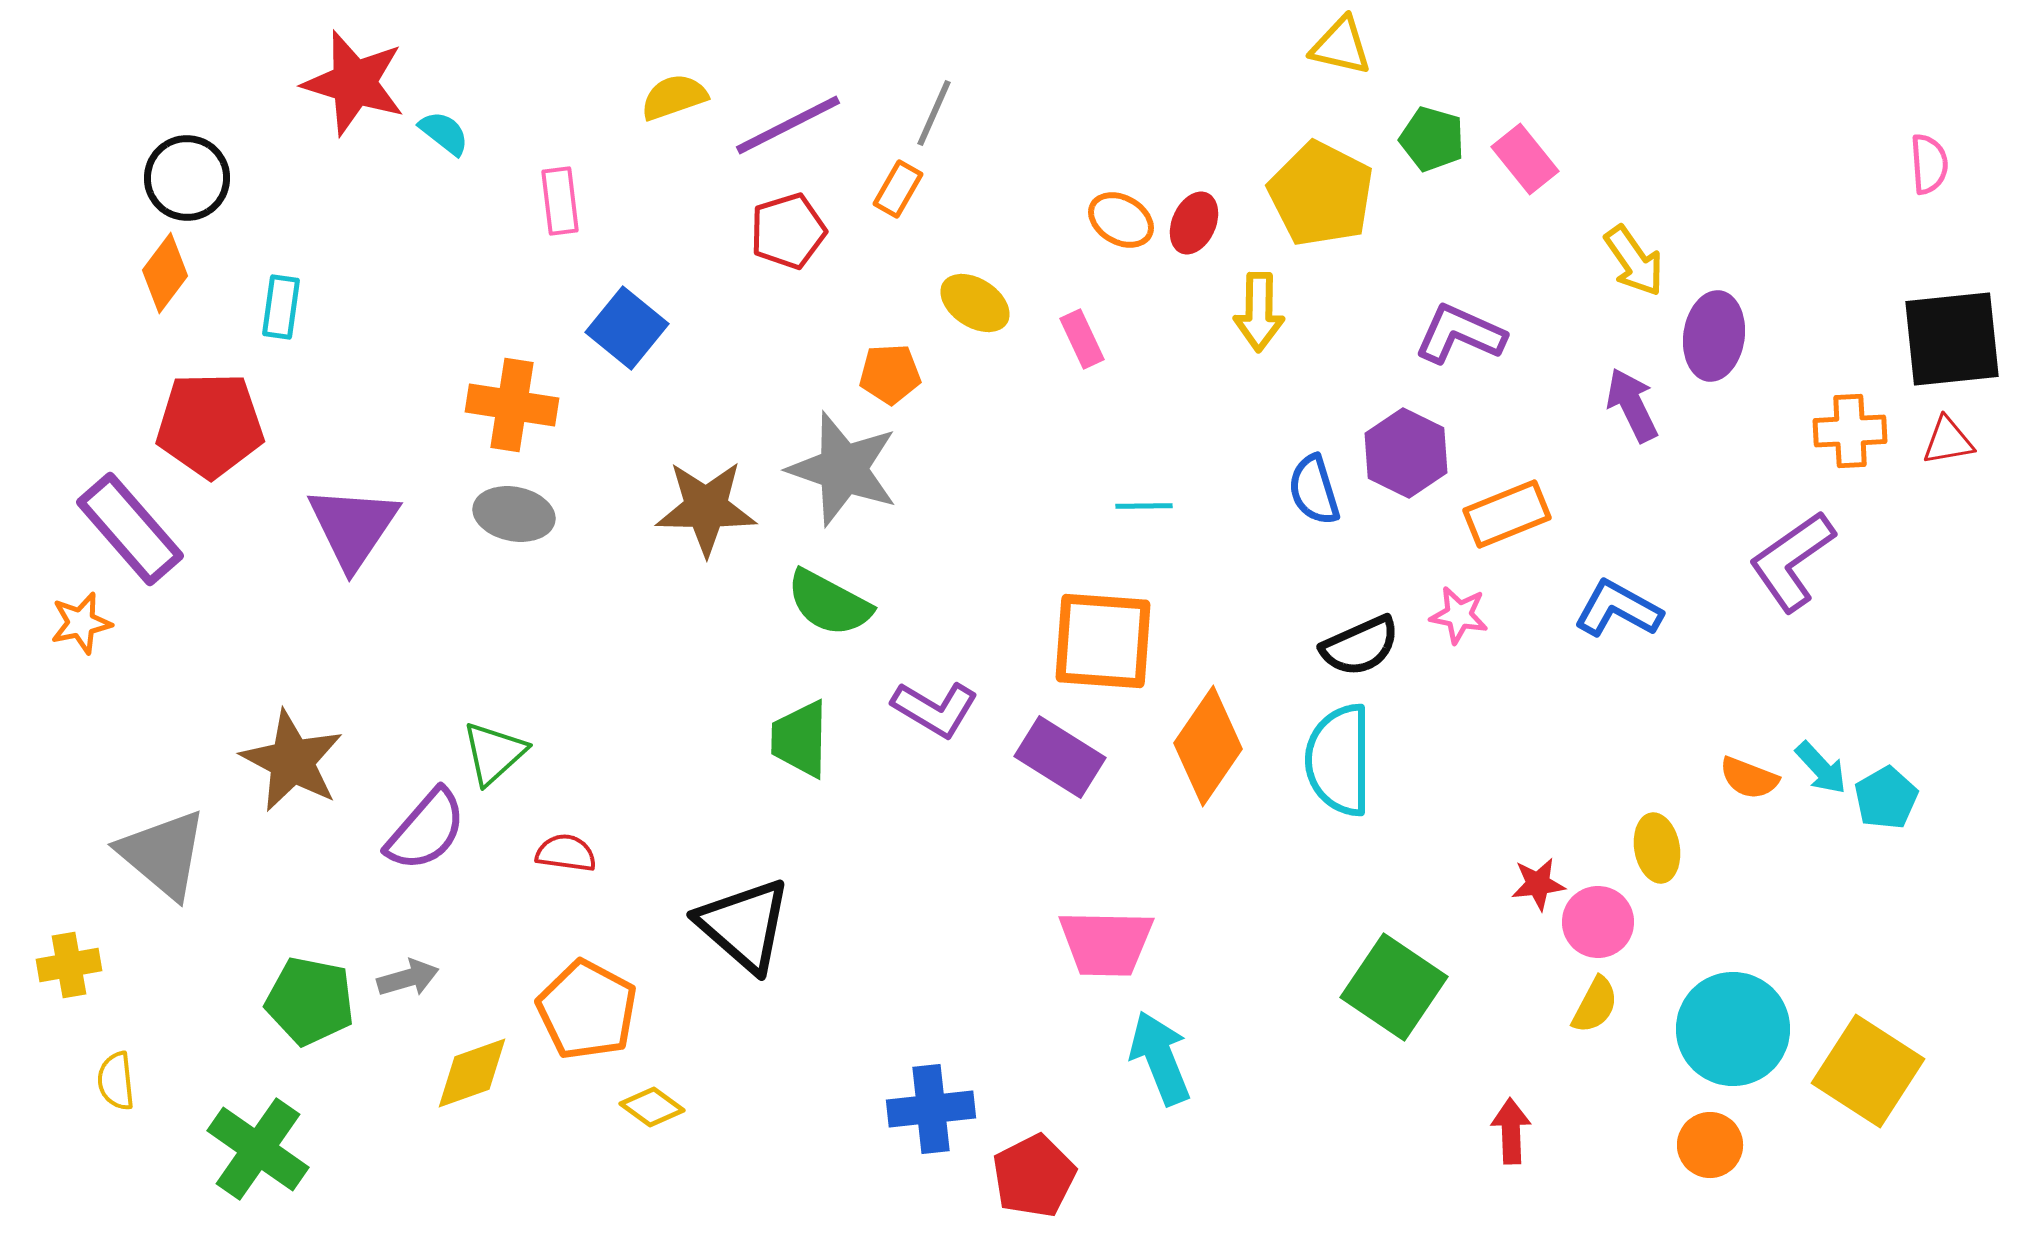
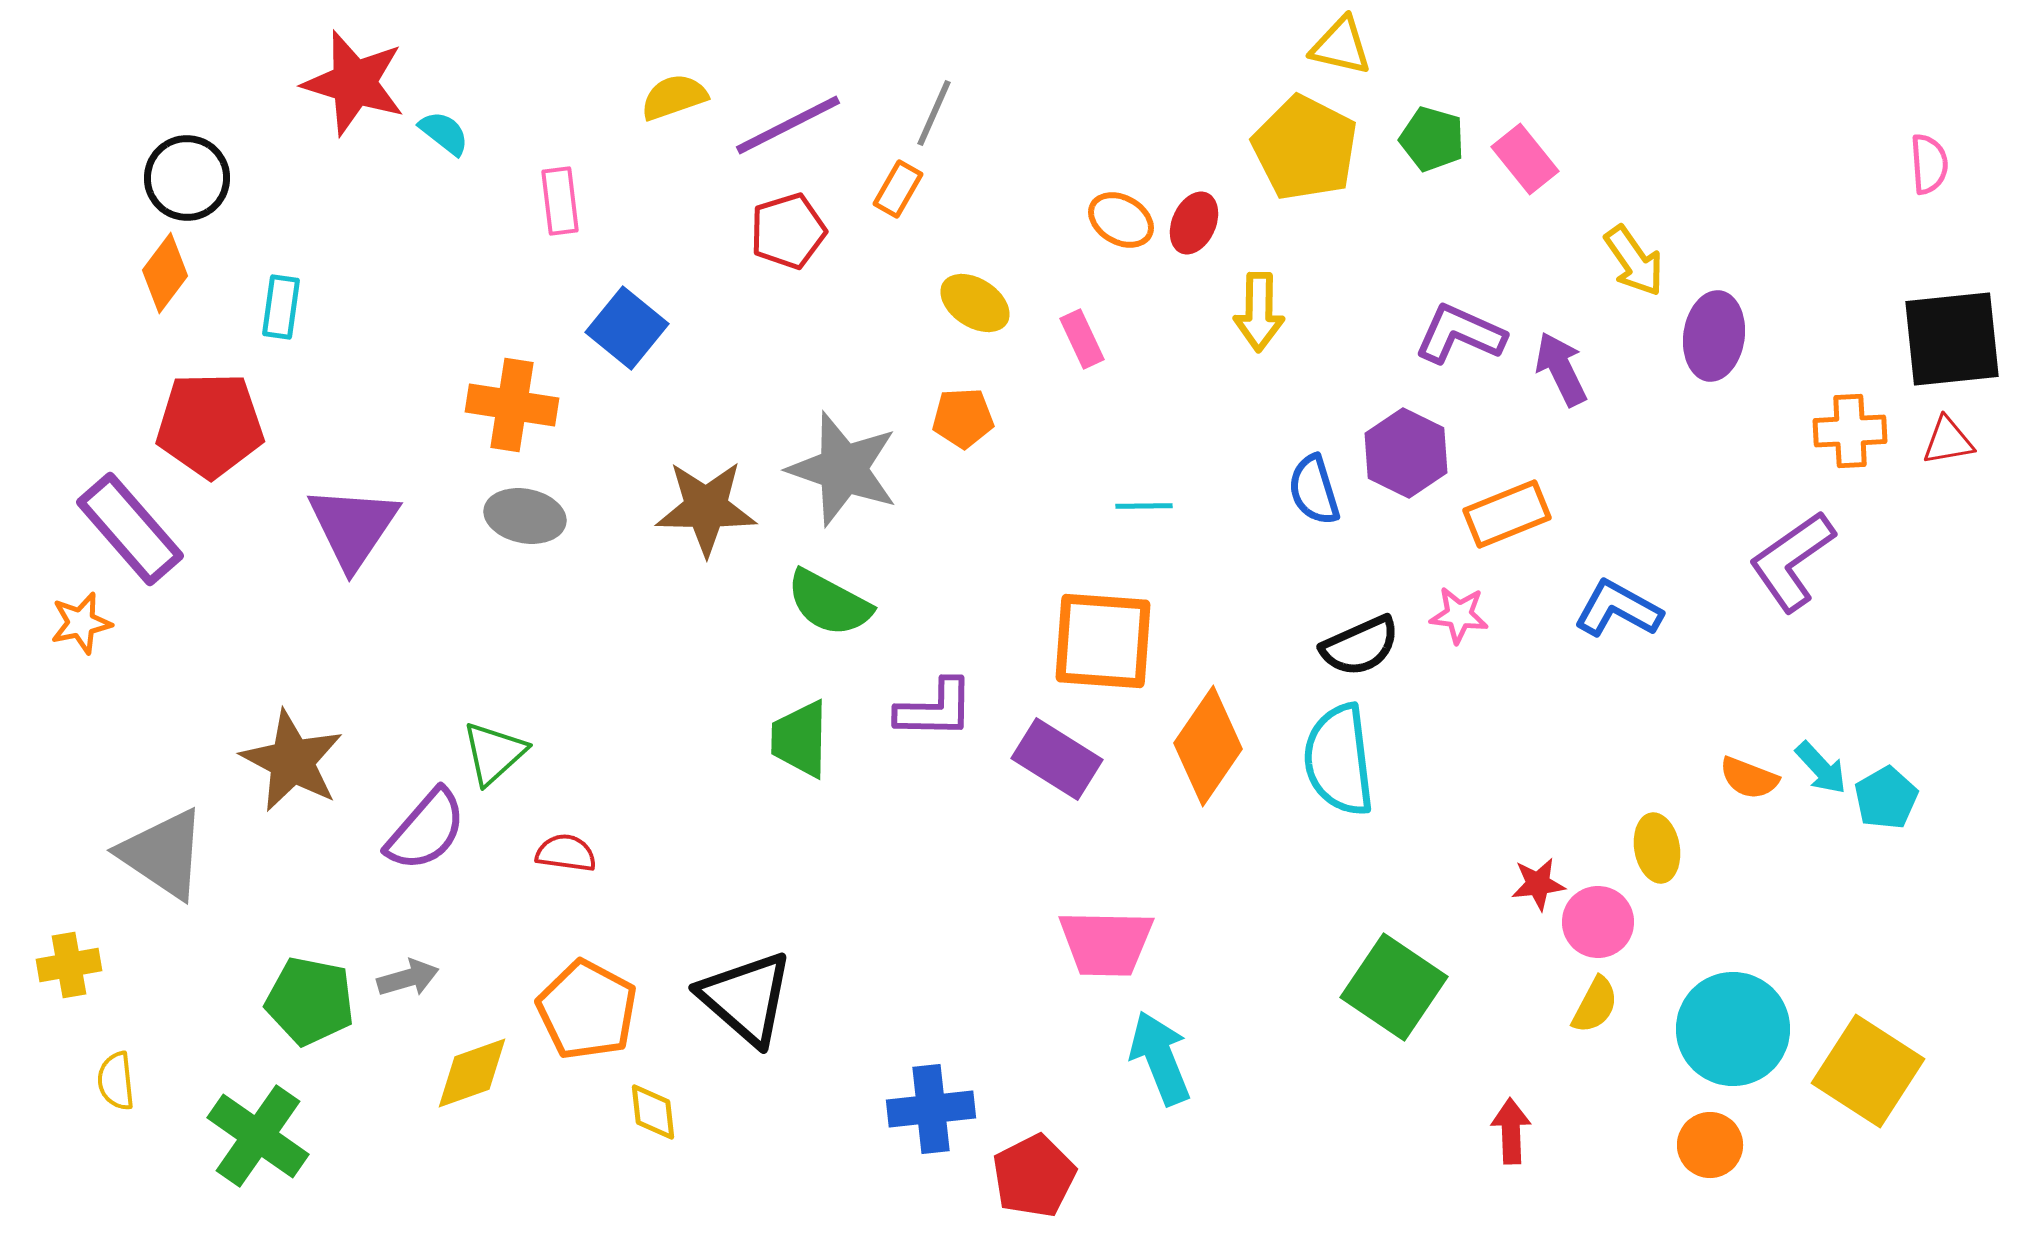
yellow pentagon at (1321, 194): moved 16 px left, 46 px up
orange pentagon at (890, 374): moved 73 px right, 44 px down
purple arrow at (1632, 405): moved 71 px left, 36 px up
gray ellipse at (514, 514): moved 11 px right, 2 px down
pink star at (1459, 615): rotated 4 degrees counterclockwise
purple L-shape at (935, 709): rotated 30 degrees counterclockwise
purple rectangle at (1060, 757): moved 3 px left, 2 px down
cyan semicircle at (1339, 760): rotated 7 degrees counterclockwise
gray triangle at (163, 854): rotated 6 degrees counterclockwise
black triangle at (744, 925): moved 2 px right, 73 px down
yellow diamond at (652, 1107): moved 1 px right, 5 px down; rotated 48 degrees clockwise
green cross at (258, 1149): moved 13 px up
